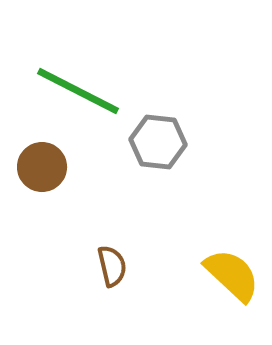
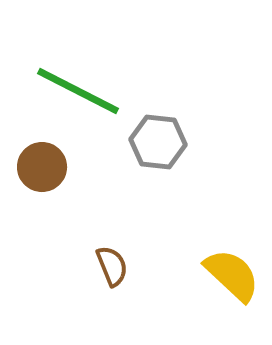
brown semicircle: rotated 9 degrees counterclockwise
